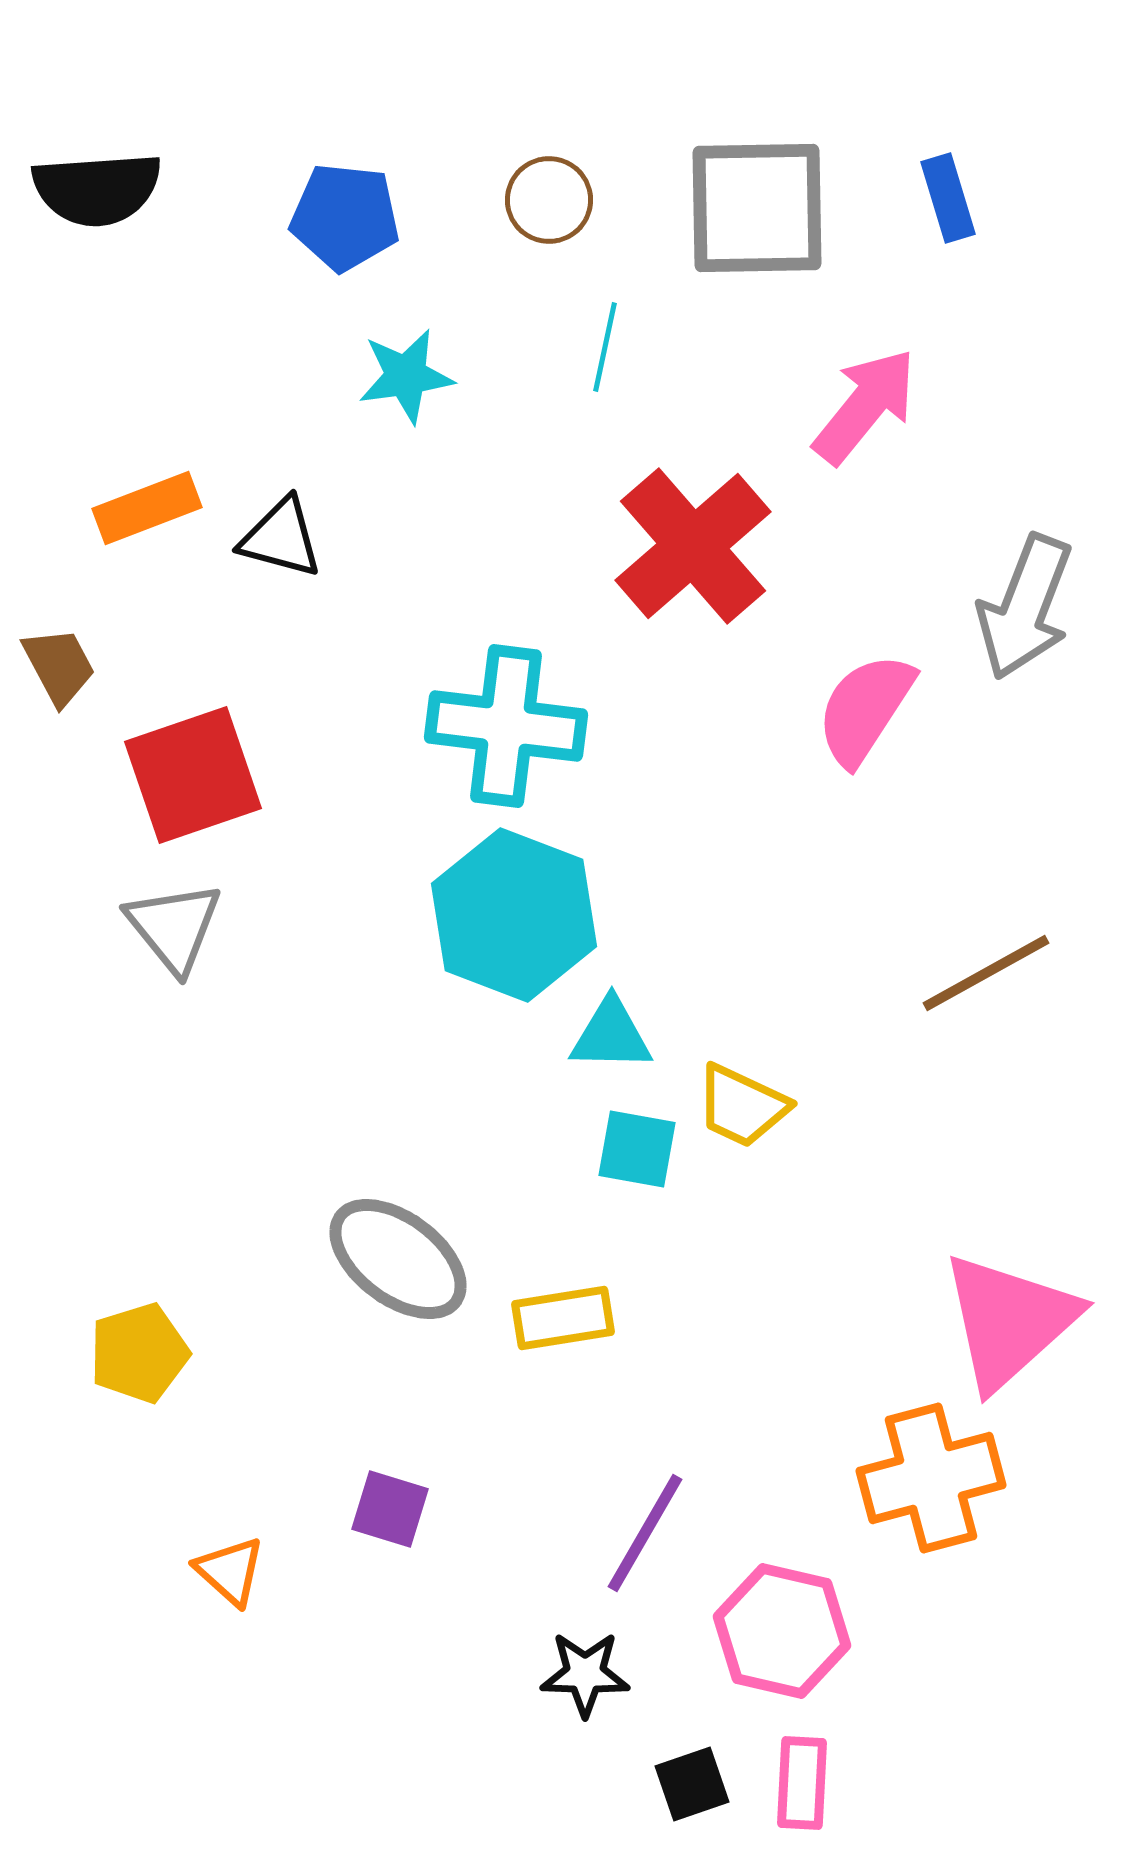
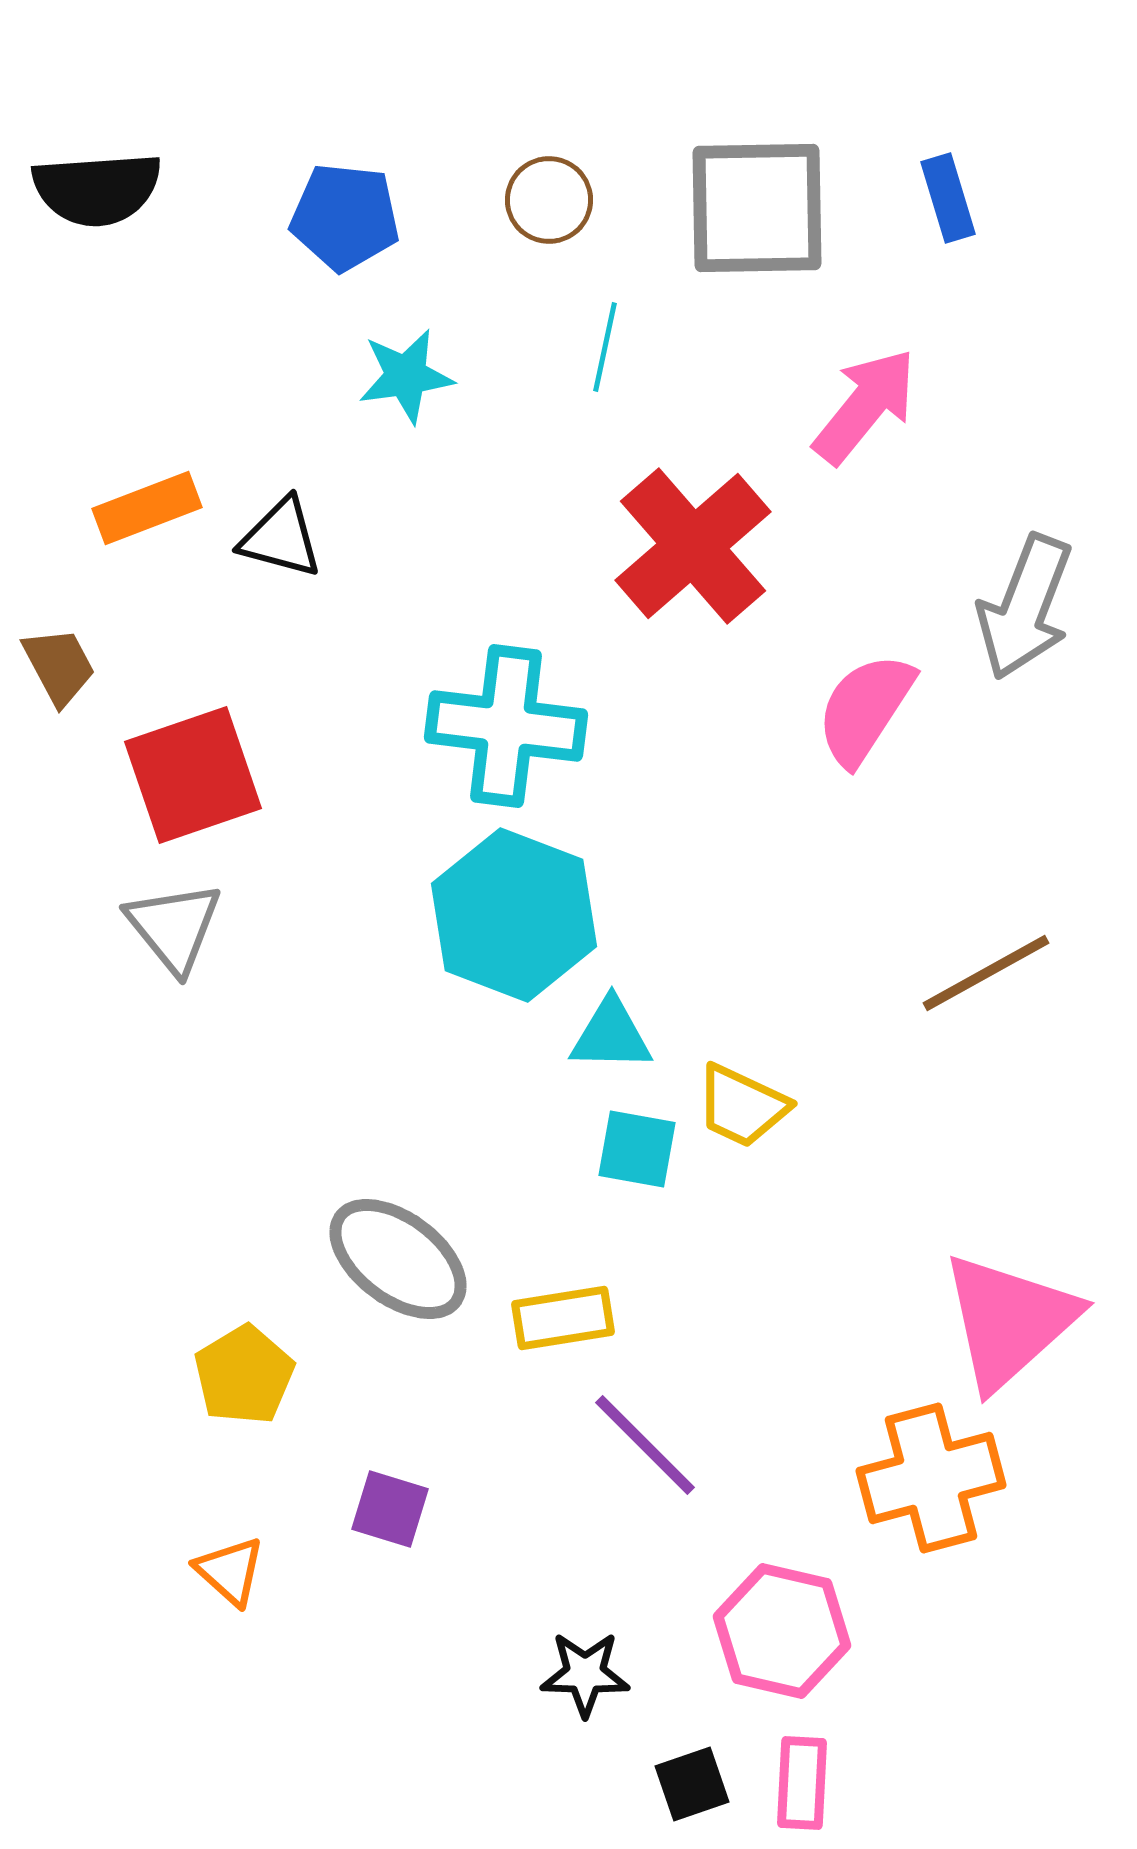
yellow pentagon: moved 105 px right, 22 px down; rotated 14 degrees counterclockwise
purple line: moved 88 px up; rotated 75 degrees counterclockwise
